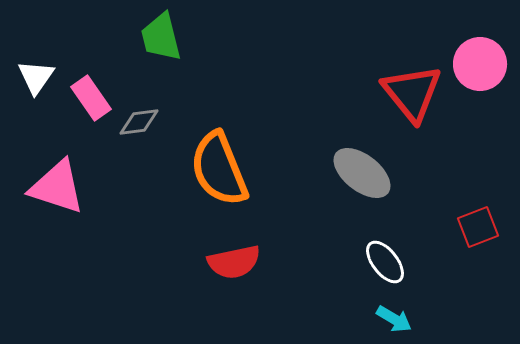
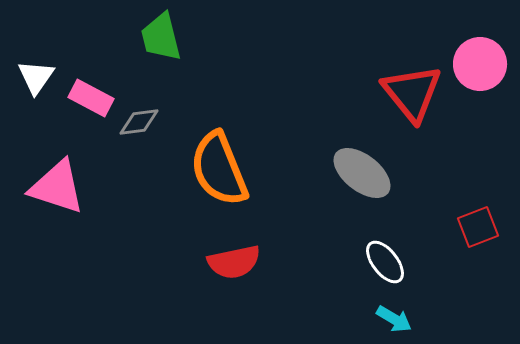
pink rectangle: rotated 27 degrees counterclockwise
